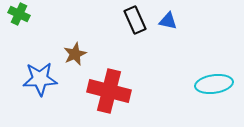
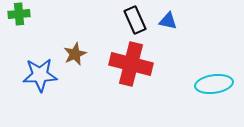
green cross: rotated 30 degrees counterclockwise
blue star: moved 4 px up
red cross: moved 22 px right, 27 px up
